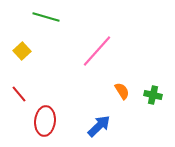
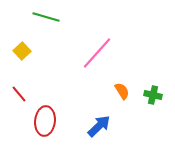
pink line: moved 2 px down
